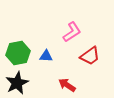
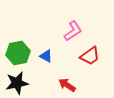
pink L-shape: moved 1 px right, 1 px up
blue triangle: rotated 24 degrees clockwise
black star: rotated 15 degrees clockwise
